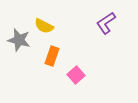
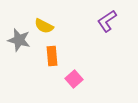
purple L-shape: moved 1 px right, 2 px up
orange rectangle: rotated 24 degrees counterclockwise
pink square: moved 2 px left, 4 px down
